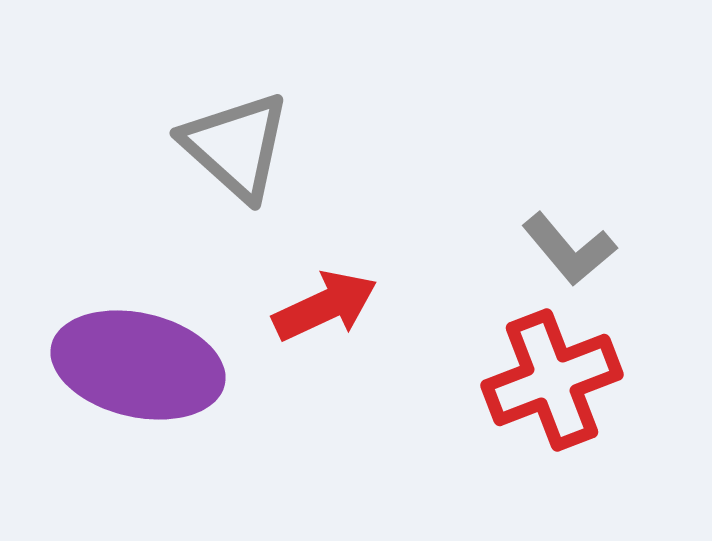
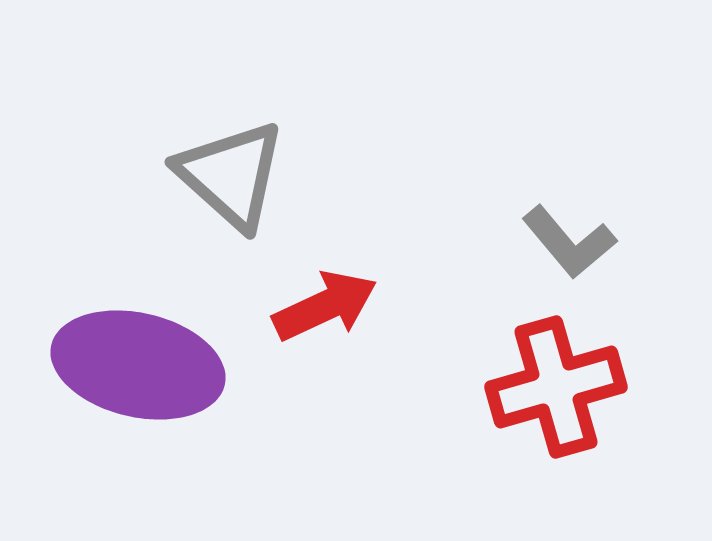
gray triangle: moved 5 px left, 29 px down
gray L-shape: moved 7 px up
red cross: moved 4 px right, 7 px down; rotated 5 degrees clockwise
